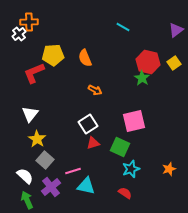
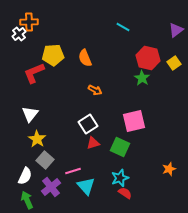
red hexagon: moved 4 px up
cyan star: moved 11 px left, 9 px down
white semicircle: rotated 72 degrees clockwise
cyan triangle: rotated 36 degrees clockwise
